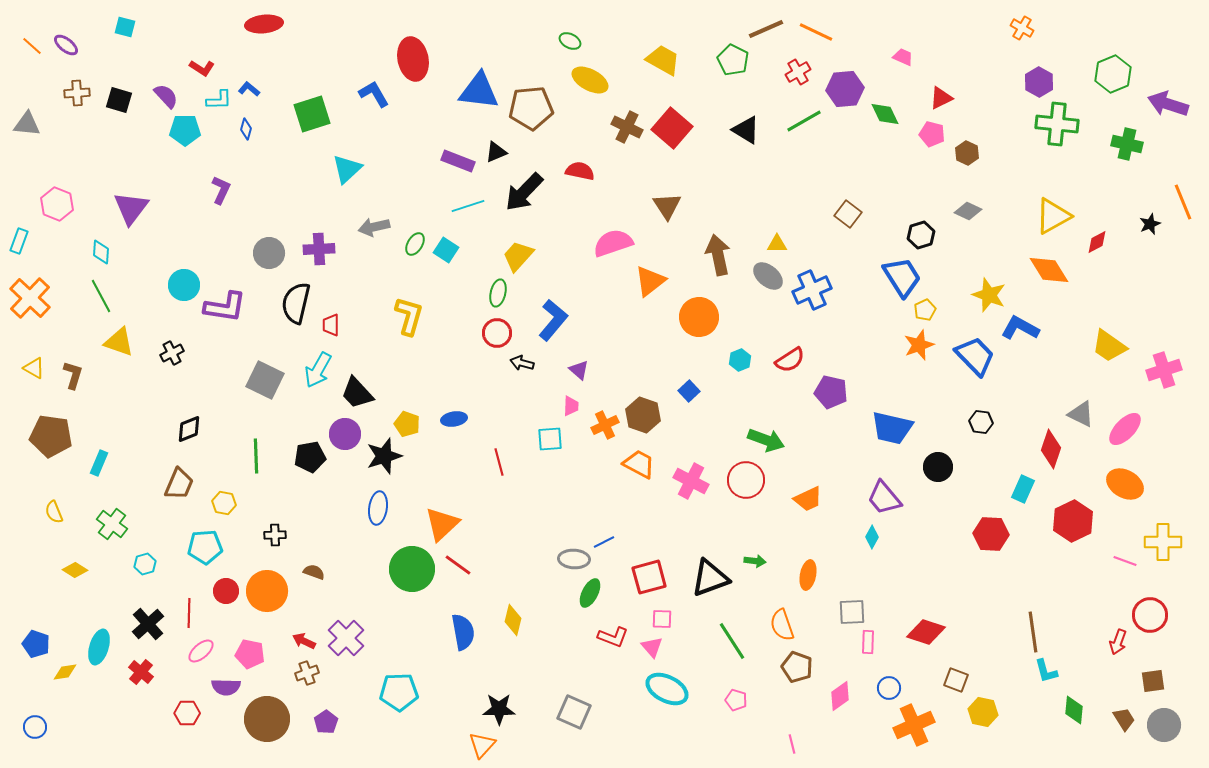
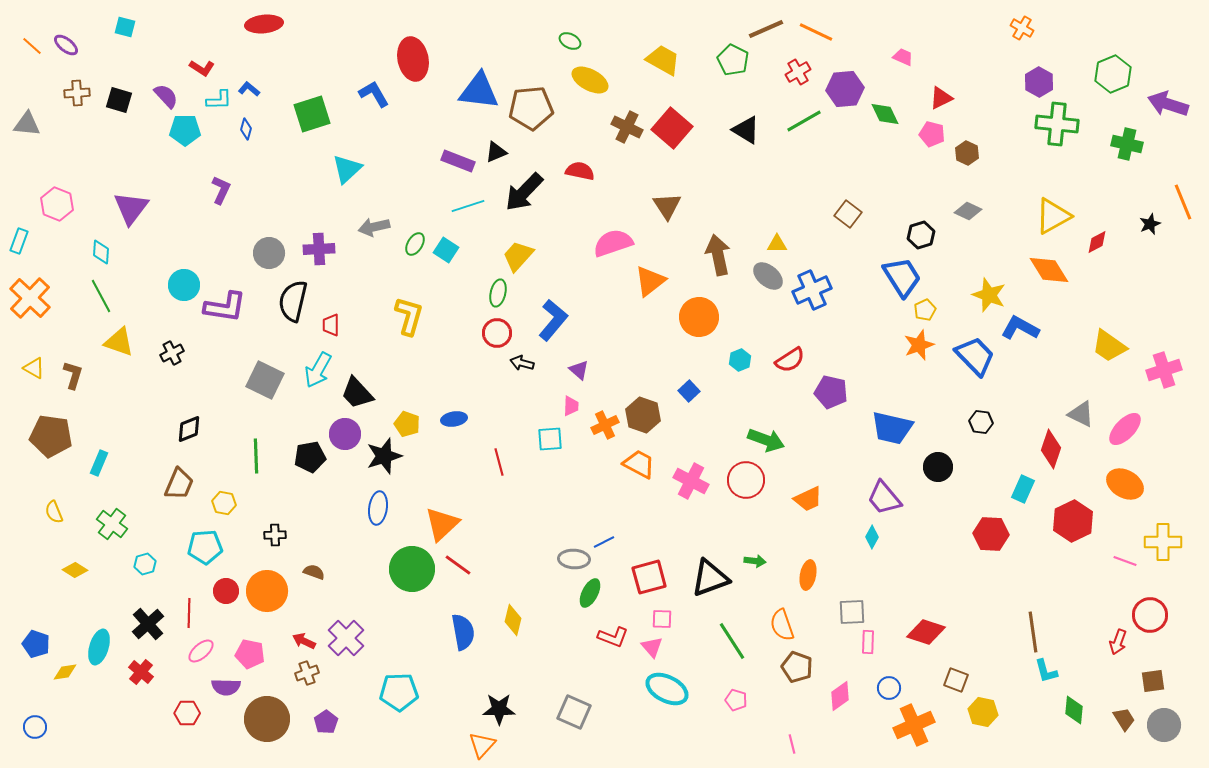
black semicircle at (296, 303): moved 3 px left, 2 px up
